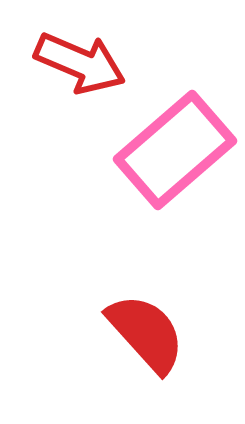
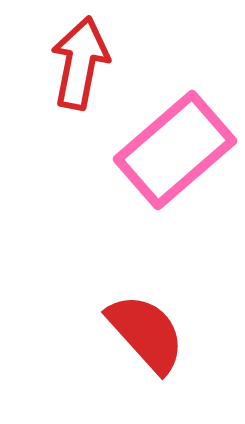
red arrow: rotated 102 degrees counterclockwise
